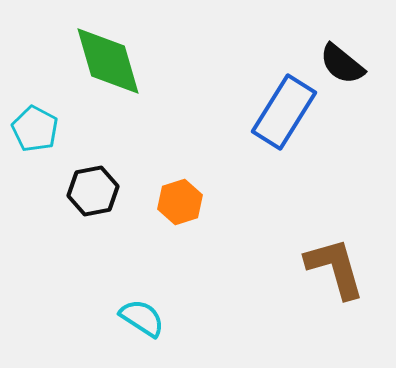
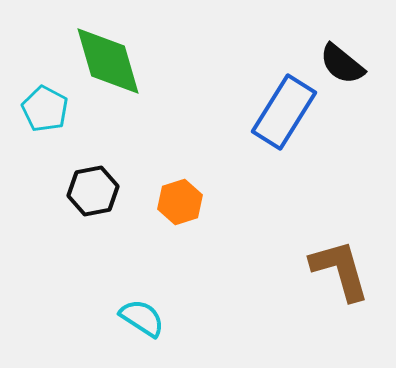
cyan pentagon: moved 10 px right, 20 px up
brown L-shape: moved 5 px right, 2 px down
